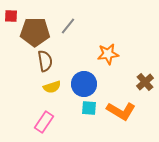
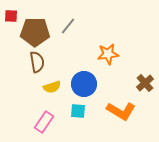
brown semicircle: moved 8 px left, 1 px down
brown cross: moved 1 px down
cyan square: moved 11 px left, 3 px down
